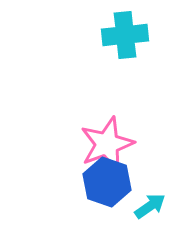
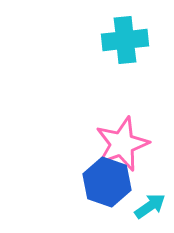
cyan cross: moved 5 px down
pink star: moved 15 px right
